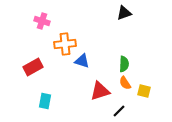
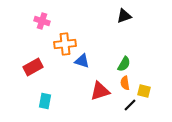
black triangle: moved 3 px down
green semicircle: rotated 28 degrees clockwise
orange semicircle: rotated 24 degrees clockwise
black line: moved 11 px right, 6 px up
